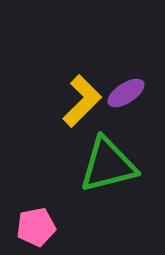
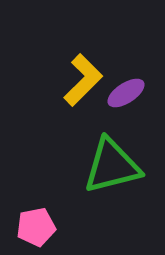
yellow L-shape: moved 1 px right, 21 px up
green triangle: moved 4 px right, 1 px down
